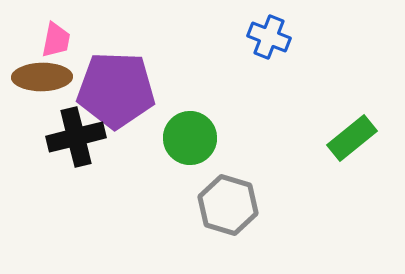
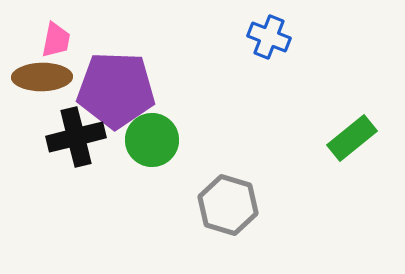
green circle: moved 38 px left, 2 px down
